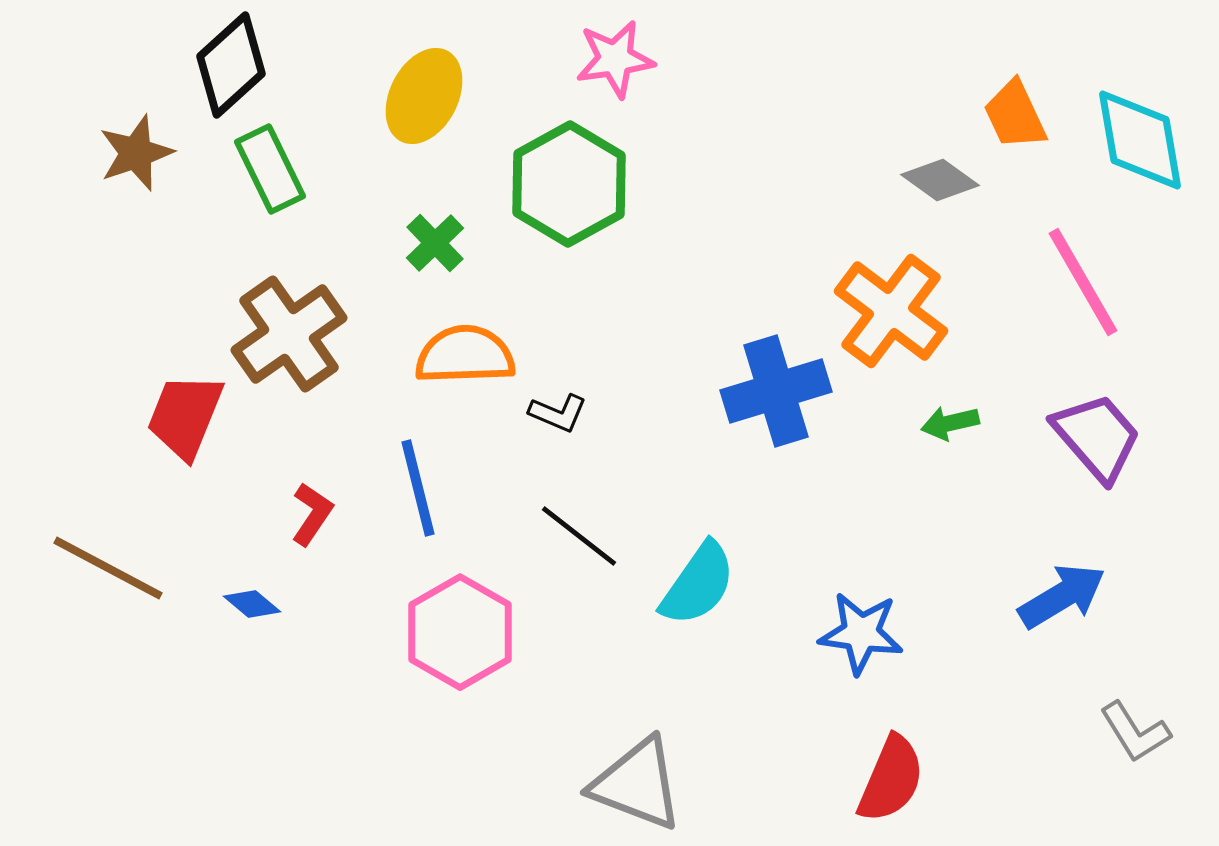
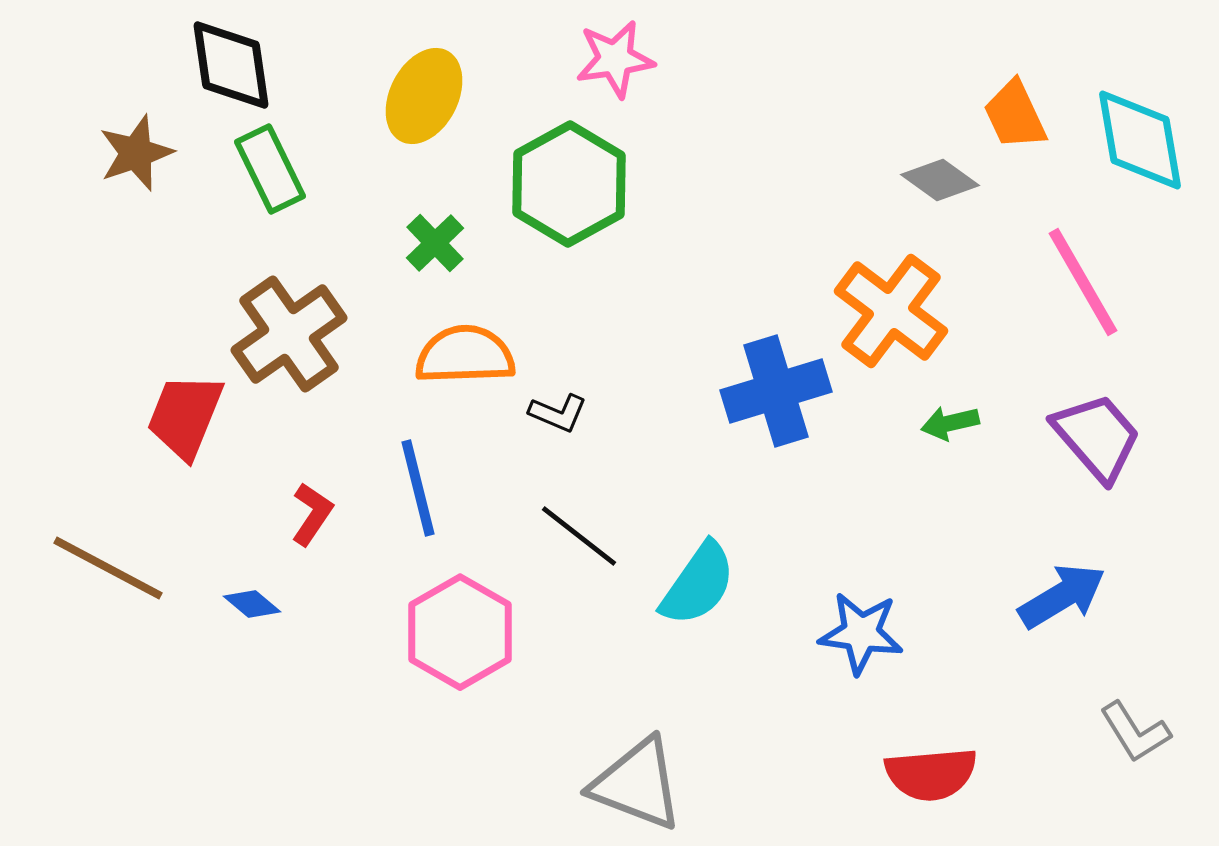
black diamond: rotated 56 degrees counterclockwise
red semicircle: moved 40 px right, 5 px up; rotated 62 degrees clockwise
